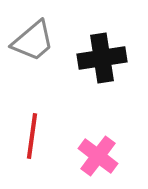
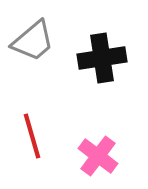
red line: rotated 24 degrees counterclockwise
